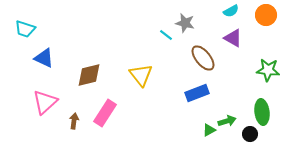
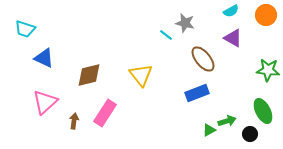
brown ellipse: moved 1 px down
green ellipse: moved 1 px right, 1 px up; rotated 20 degrees counterclockwise
